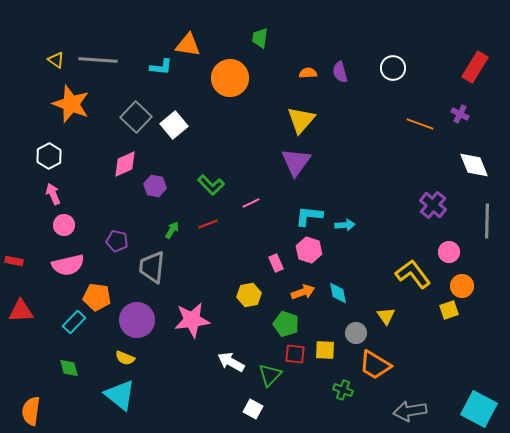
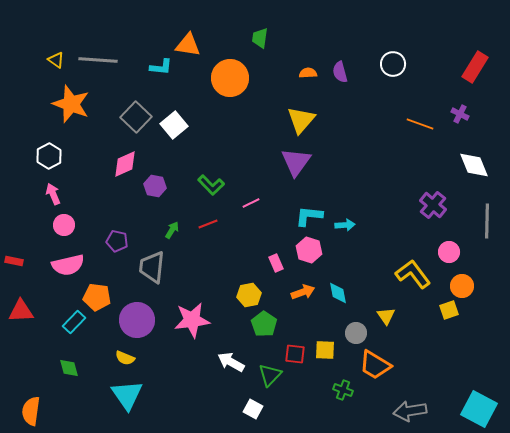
white circle at (393, 68): moved 4 px up
green pentagon at (286, 324): moved 22 px left; rotated 15 degrees clockwise
cyan triangle at (120, 395): moved 7 px right; rotated 16 degrees clockwise
